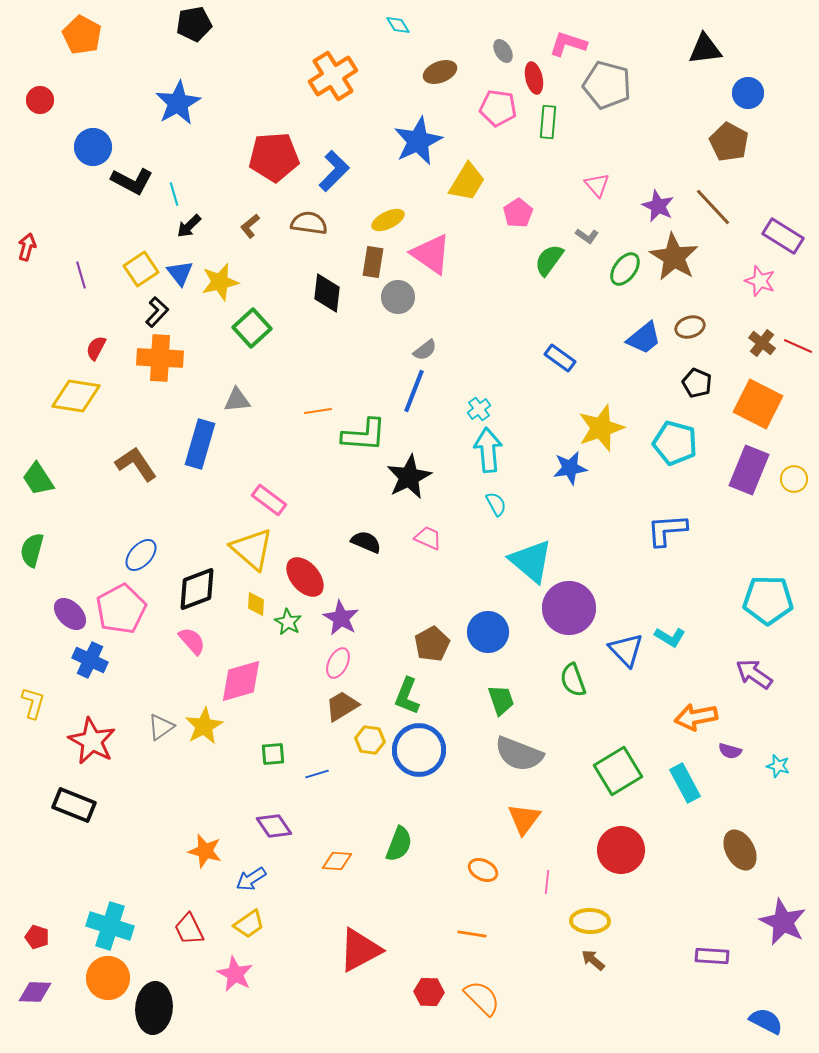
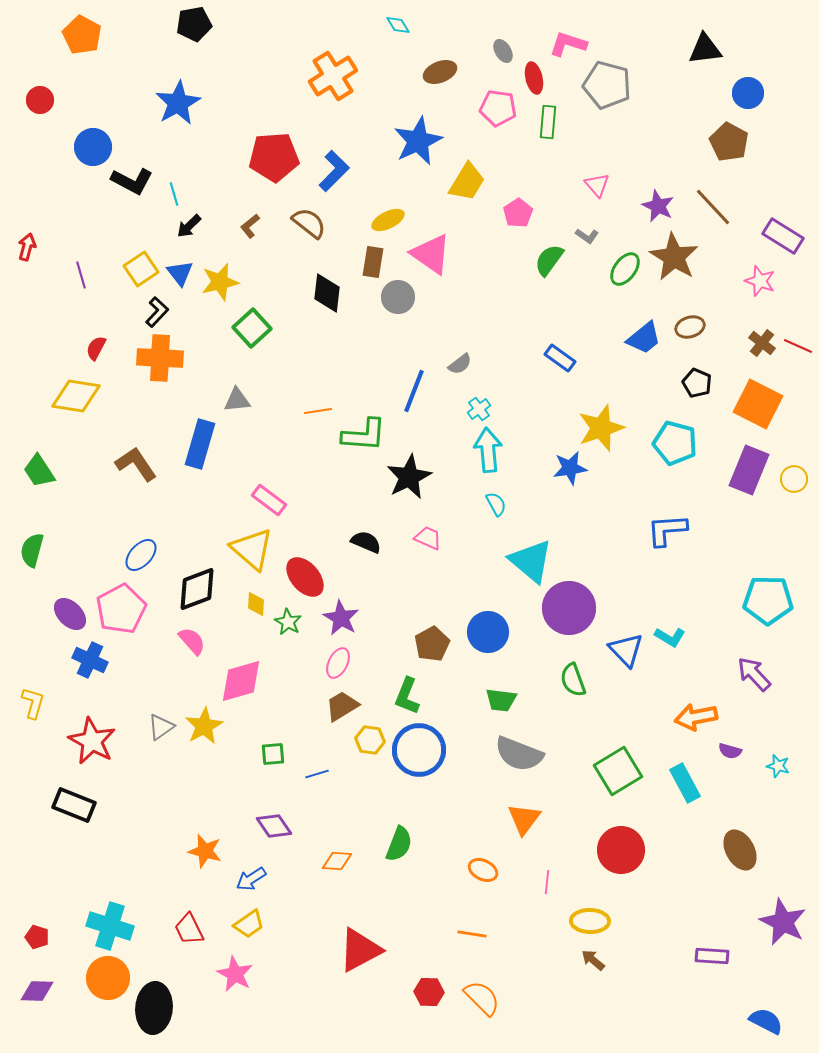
brown semicircle at (309, 223): rotated 30 degrees clockwise
gray semicircle at (425, 350): moved 35 px right, 14 px down
green trapezoid at (38, 479): moved 1 px right, 8 px up
purple arrow at (754, 674): rotated 12 degrees clockwise
green trapezoid at (501, 700): rotated 116 degrees clockwise
purple diamond at (35, 992): moved 2 px right, 1 px up
